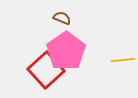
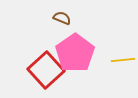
pink pentagon: moved 9 px right, 2 px down
